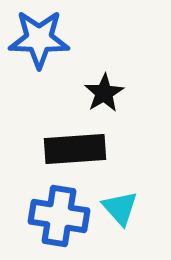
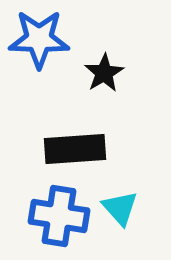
black star: moved 20 px up
